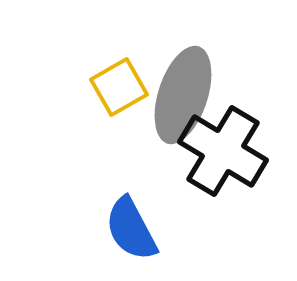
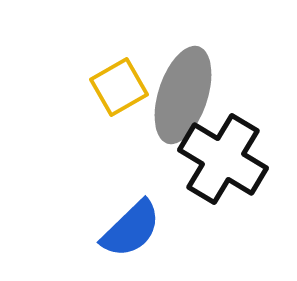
black cross: moved 8 px down
blue semicircle: rotated 106 degrees counterclockwise
